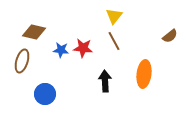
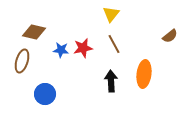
yellow triangle: moved 3 px left, 2 px up
brown line: moved 3 px down
red star: rotated 18 degrees counterclockwise
black arrow: moved 6 px right
